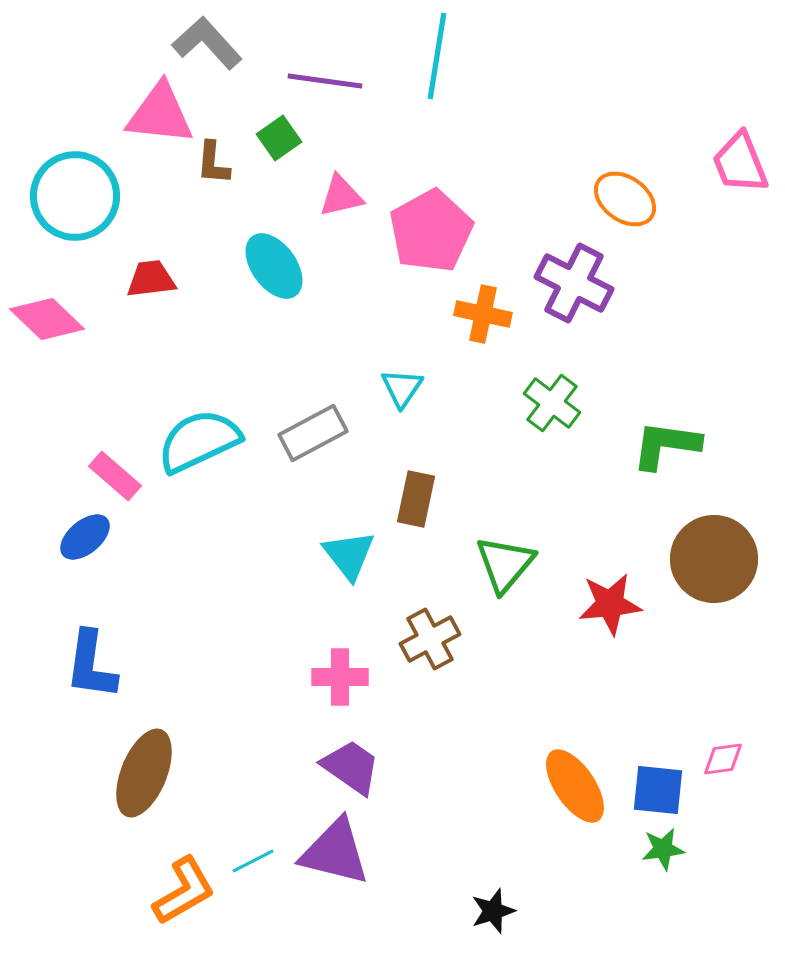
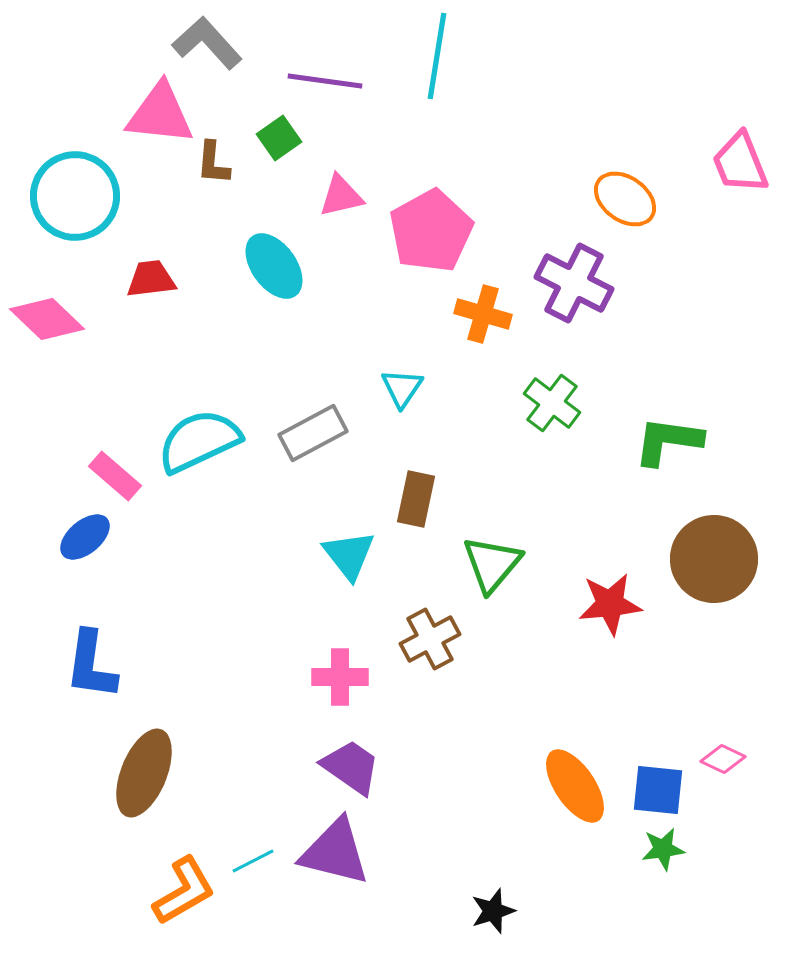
orange cross at (483, 314): rotated 4 degrees clockwise
green L-shape at (666, 445): moved 2 px right, 4 px up
green triangle at (505, 564): moved 13 px left
pink diamond at (723, 759): rotated 33 degrees clockwise
